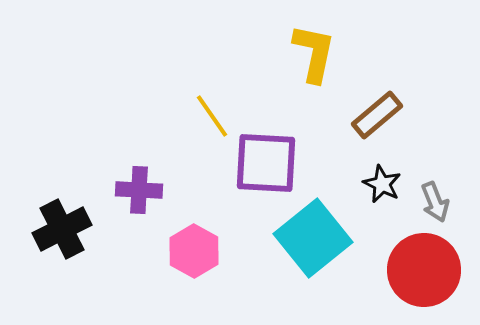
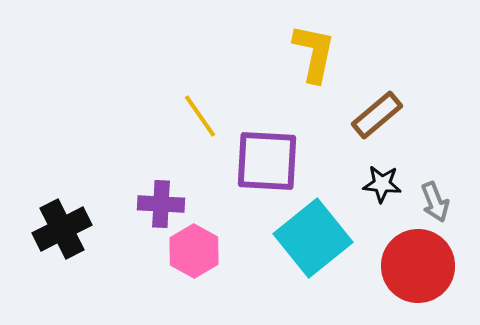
yellow line: moved 12 px left
purple square: moved 1 px right, 2 px up
black star: rotated 21 degrees counterclockwise
purple cross: moved 22 px right, 14 px down
red circle: moved 6 px left, 4 px up
